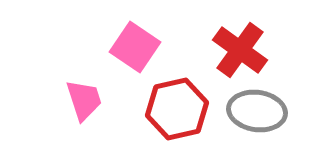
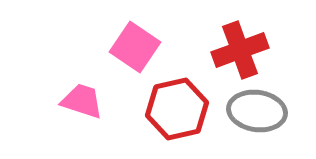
red cross: rotated 34 degrees clockwise
pink trapezoid: moved 2 px left, 1 px down; rotated 54 degrees counterclockwise
